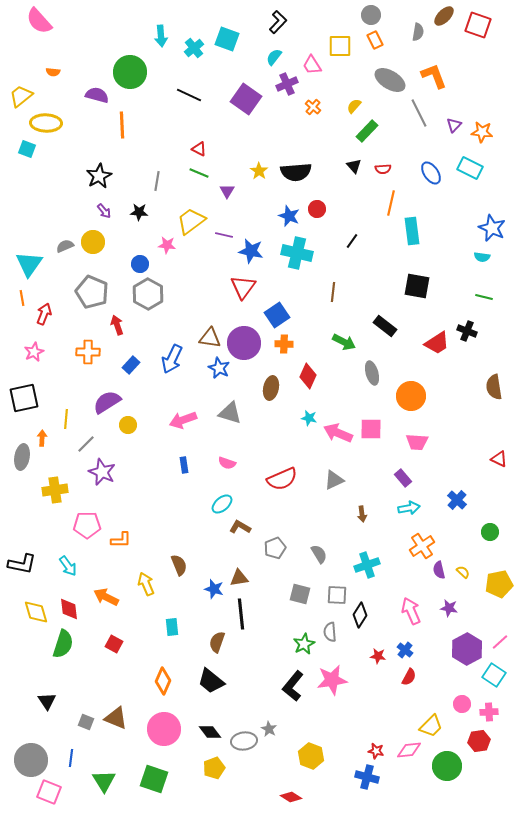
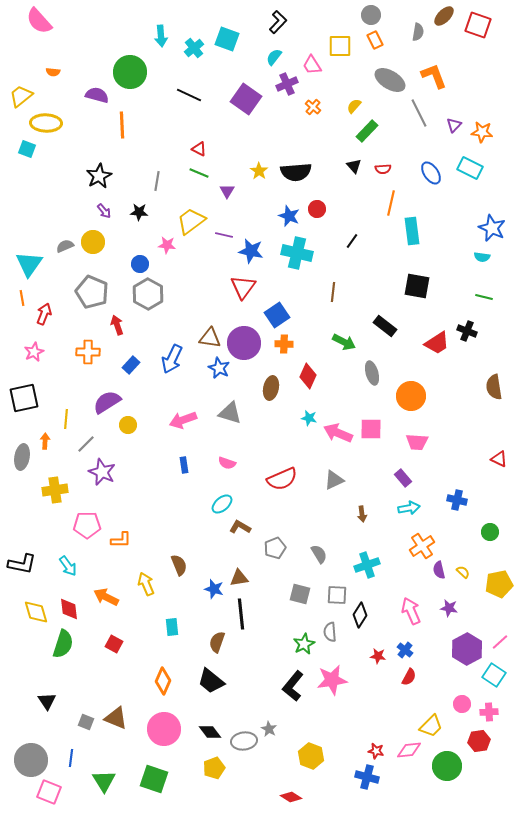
orange arrow at (42, 438): moved 3 px right, 3 px down
blue cross at (457, 500): rotated 30 degrees counterclockwise
